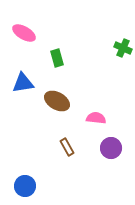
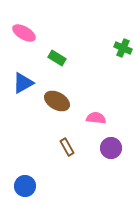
green rectangle: rotated 42 degrees counterclockwise
blue triangle: rotated 20 degrees counterclockwise
